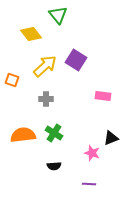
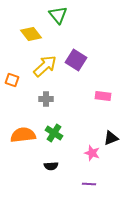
black semicircle: moved 3 px left
